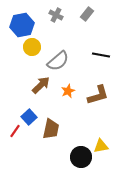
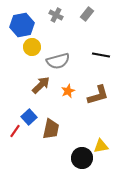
gray semicircle: rotated 25 degrees clockwise
black circle: moved 1 px right, 1 px down
